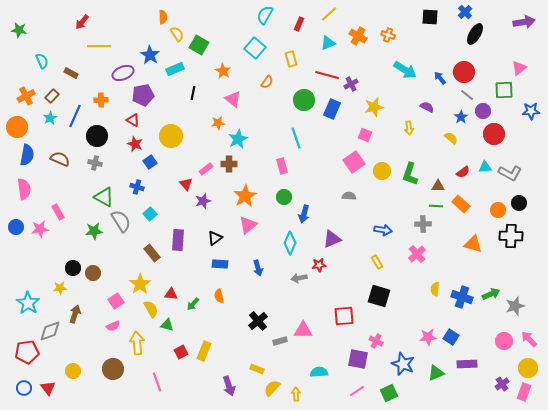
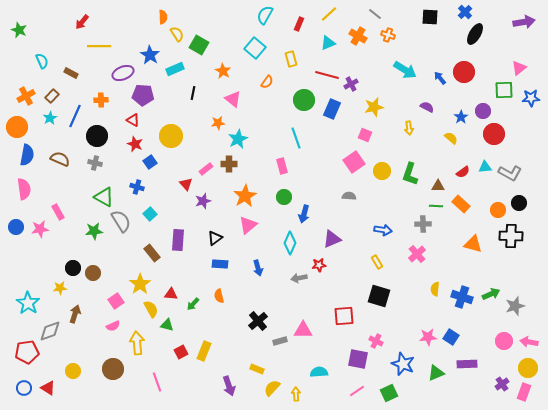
green star at (19, 30): rotated 14 degrees clockwise
purple pentagon at (143, 95): rotated 15 degrees clockwise
gray line at (467, 95): moved 92 px left, 81 px up
blue star at (531, 111): moved 13 px up
pink arrow at (529, 339): moved 3 px down; rotated 36 degrees counterclockwise
red triangle at (48, 388): rotated 21 degrees counterclockwise
